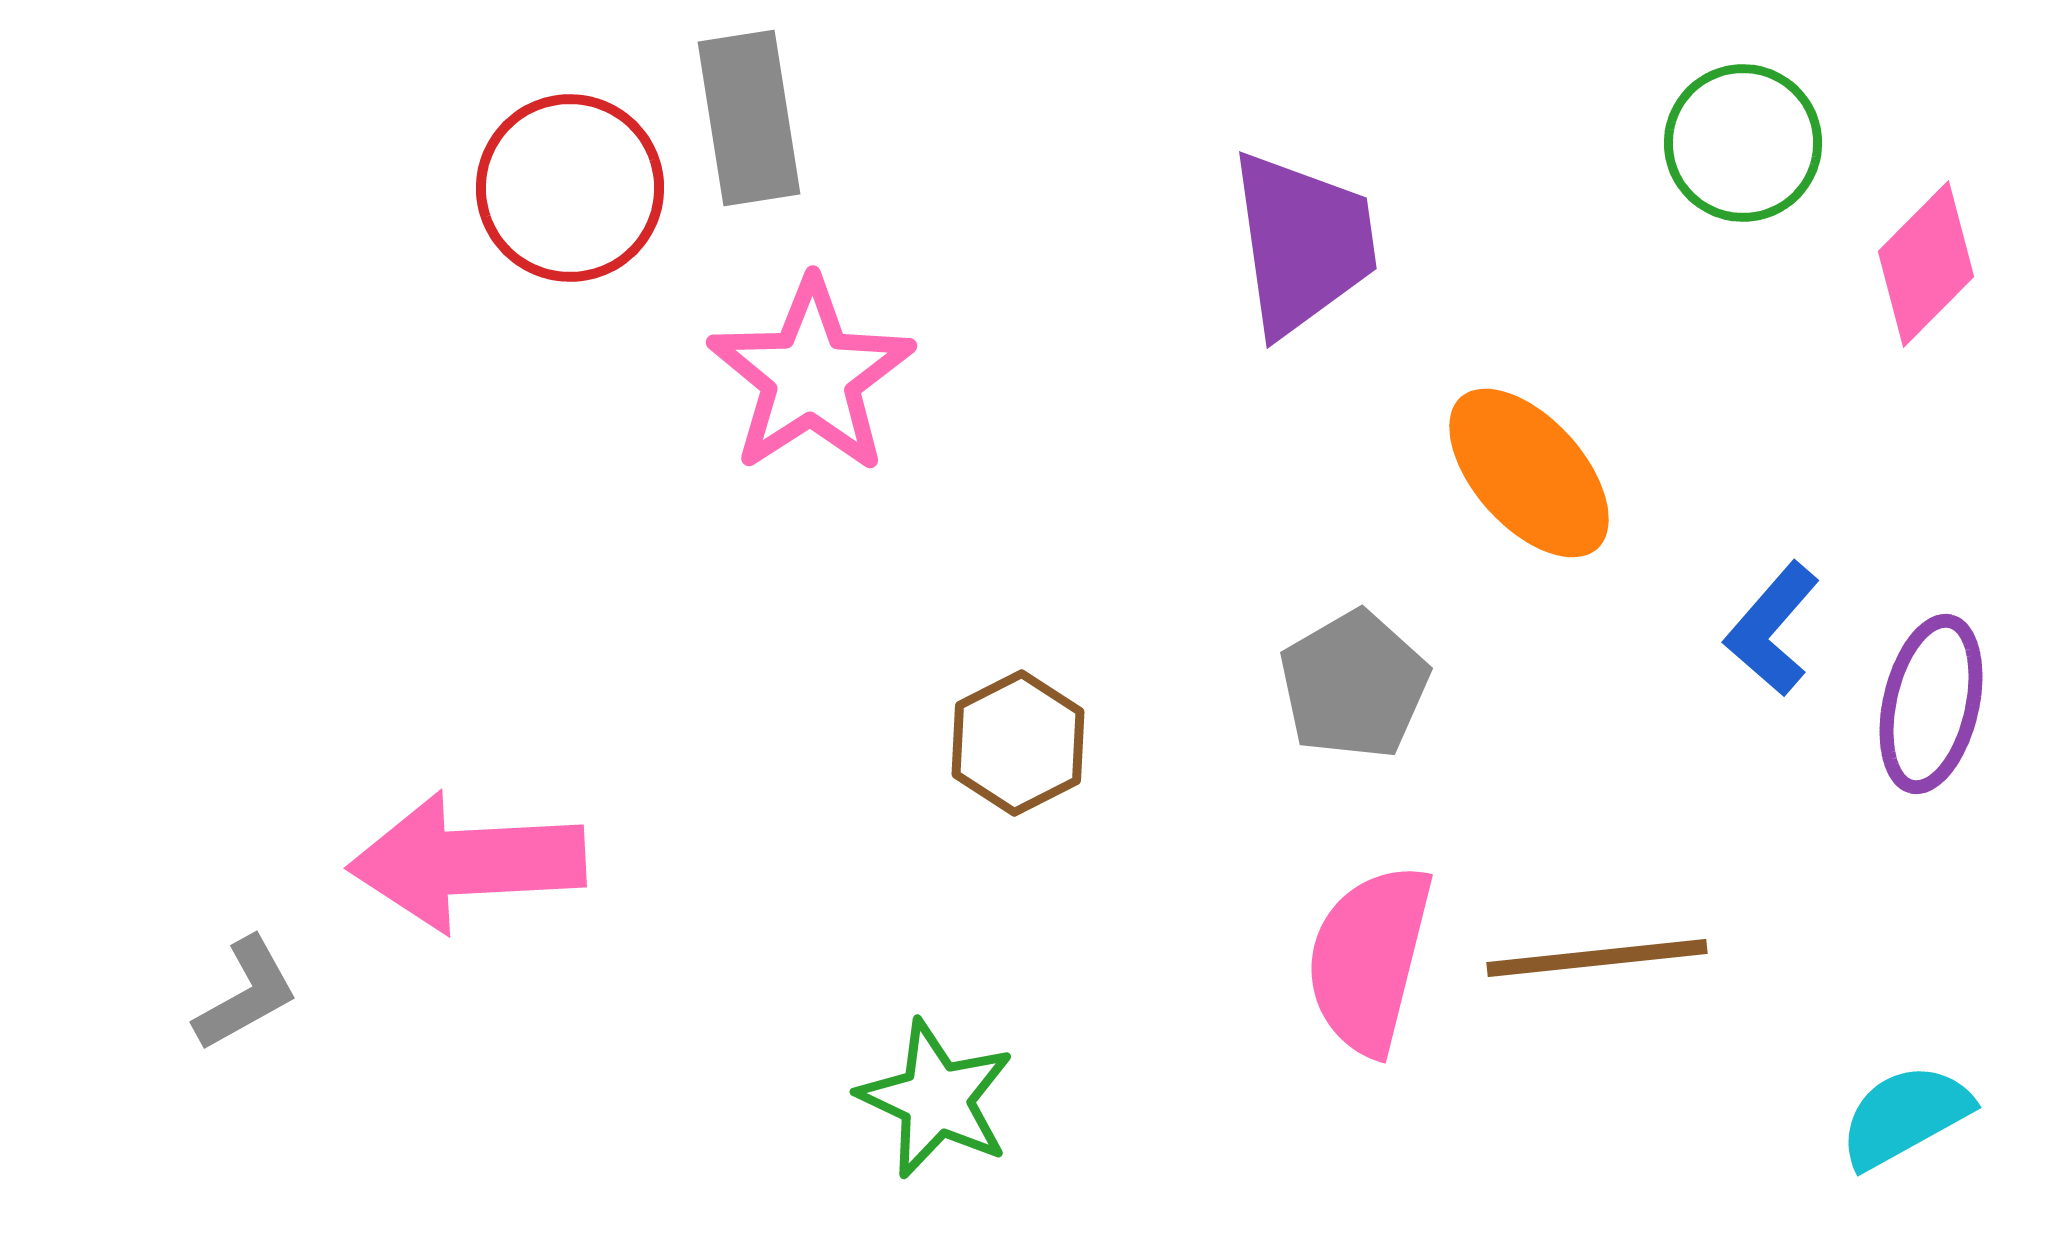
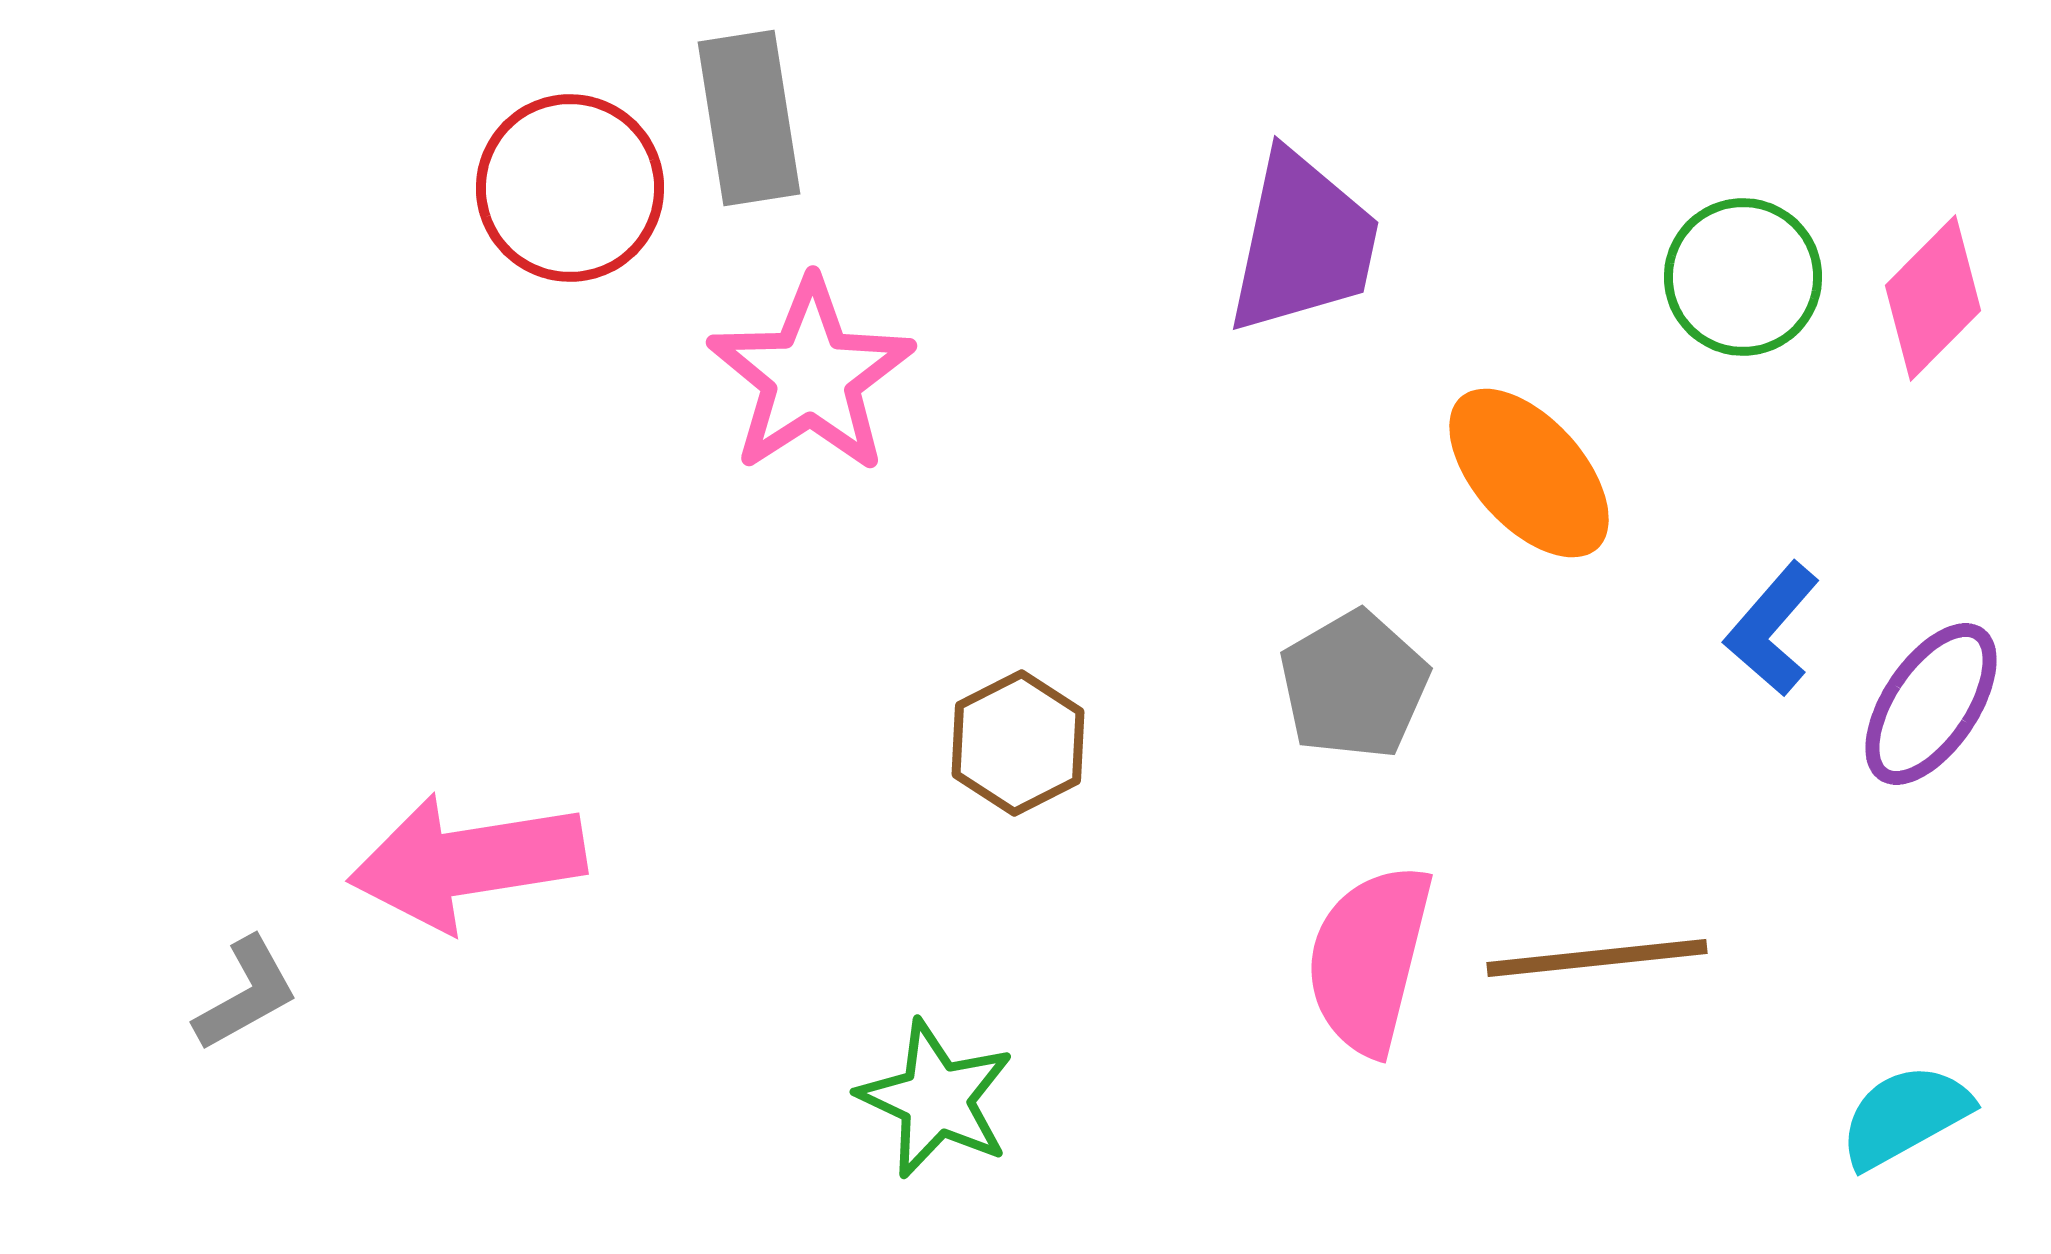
green circle: moved 134 px down
purple trapezoid: rotated 20 degrees clockwise
pink diamond: moved 7 px right, 34 px down
purple ellipse: rotated 21 degrees clockwise
pink arrow: rotated 6 degrees counterclockwise
